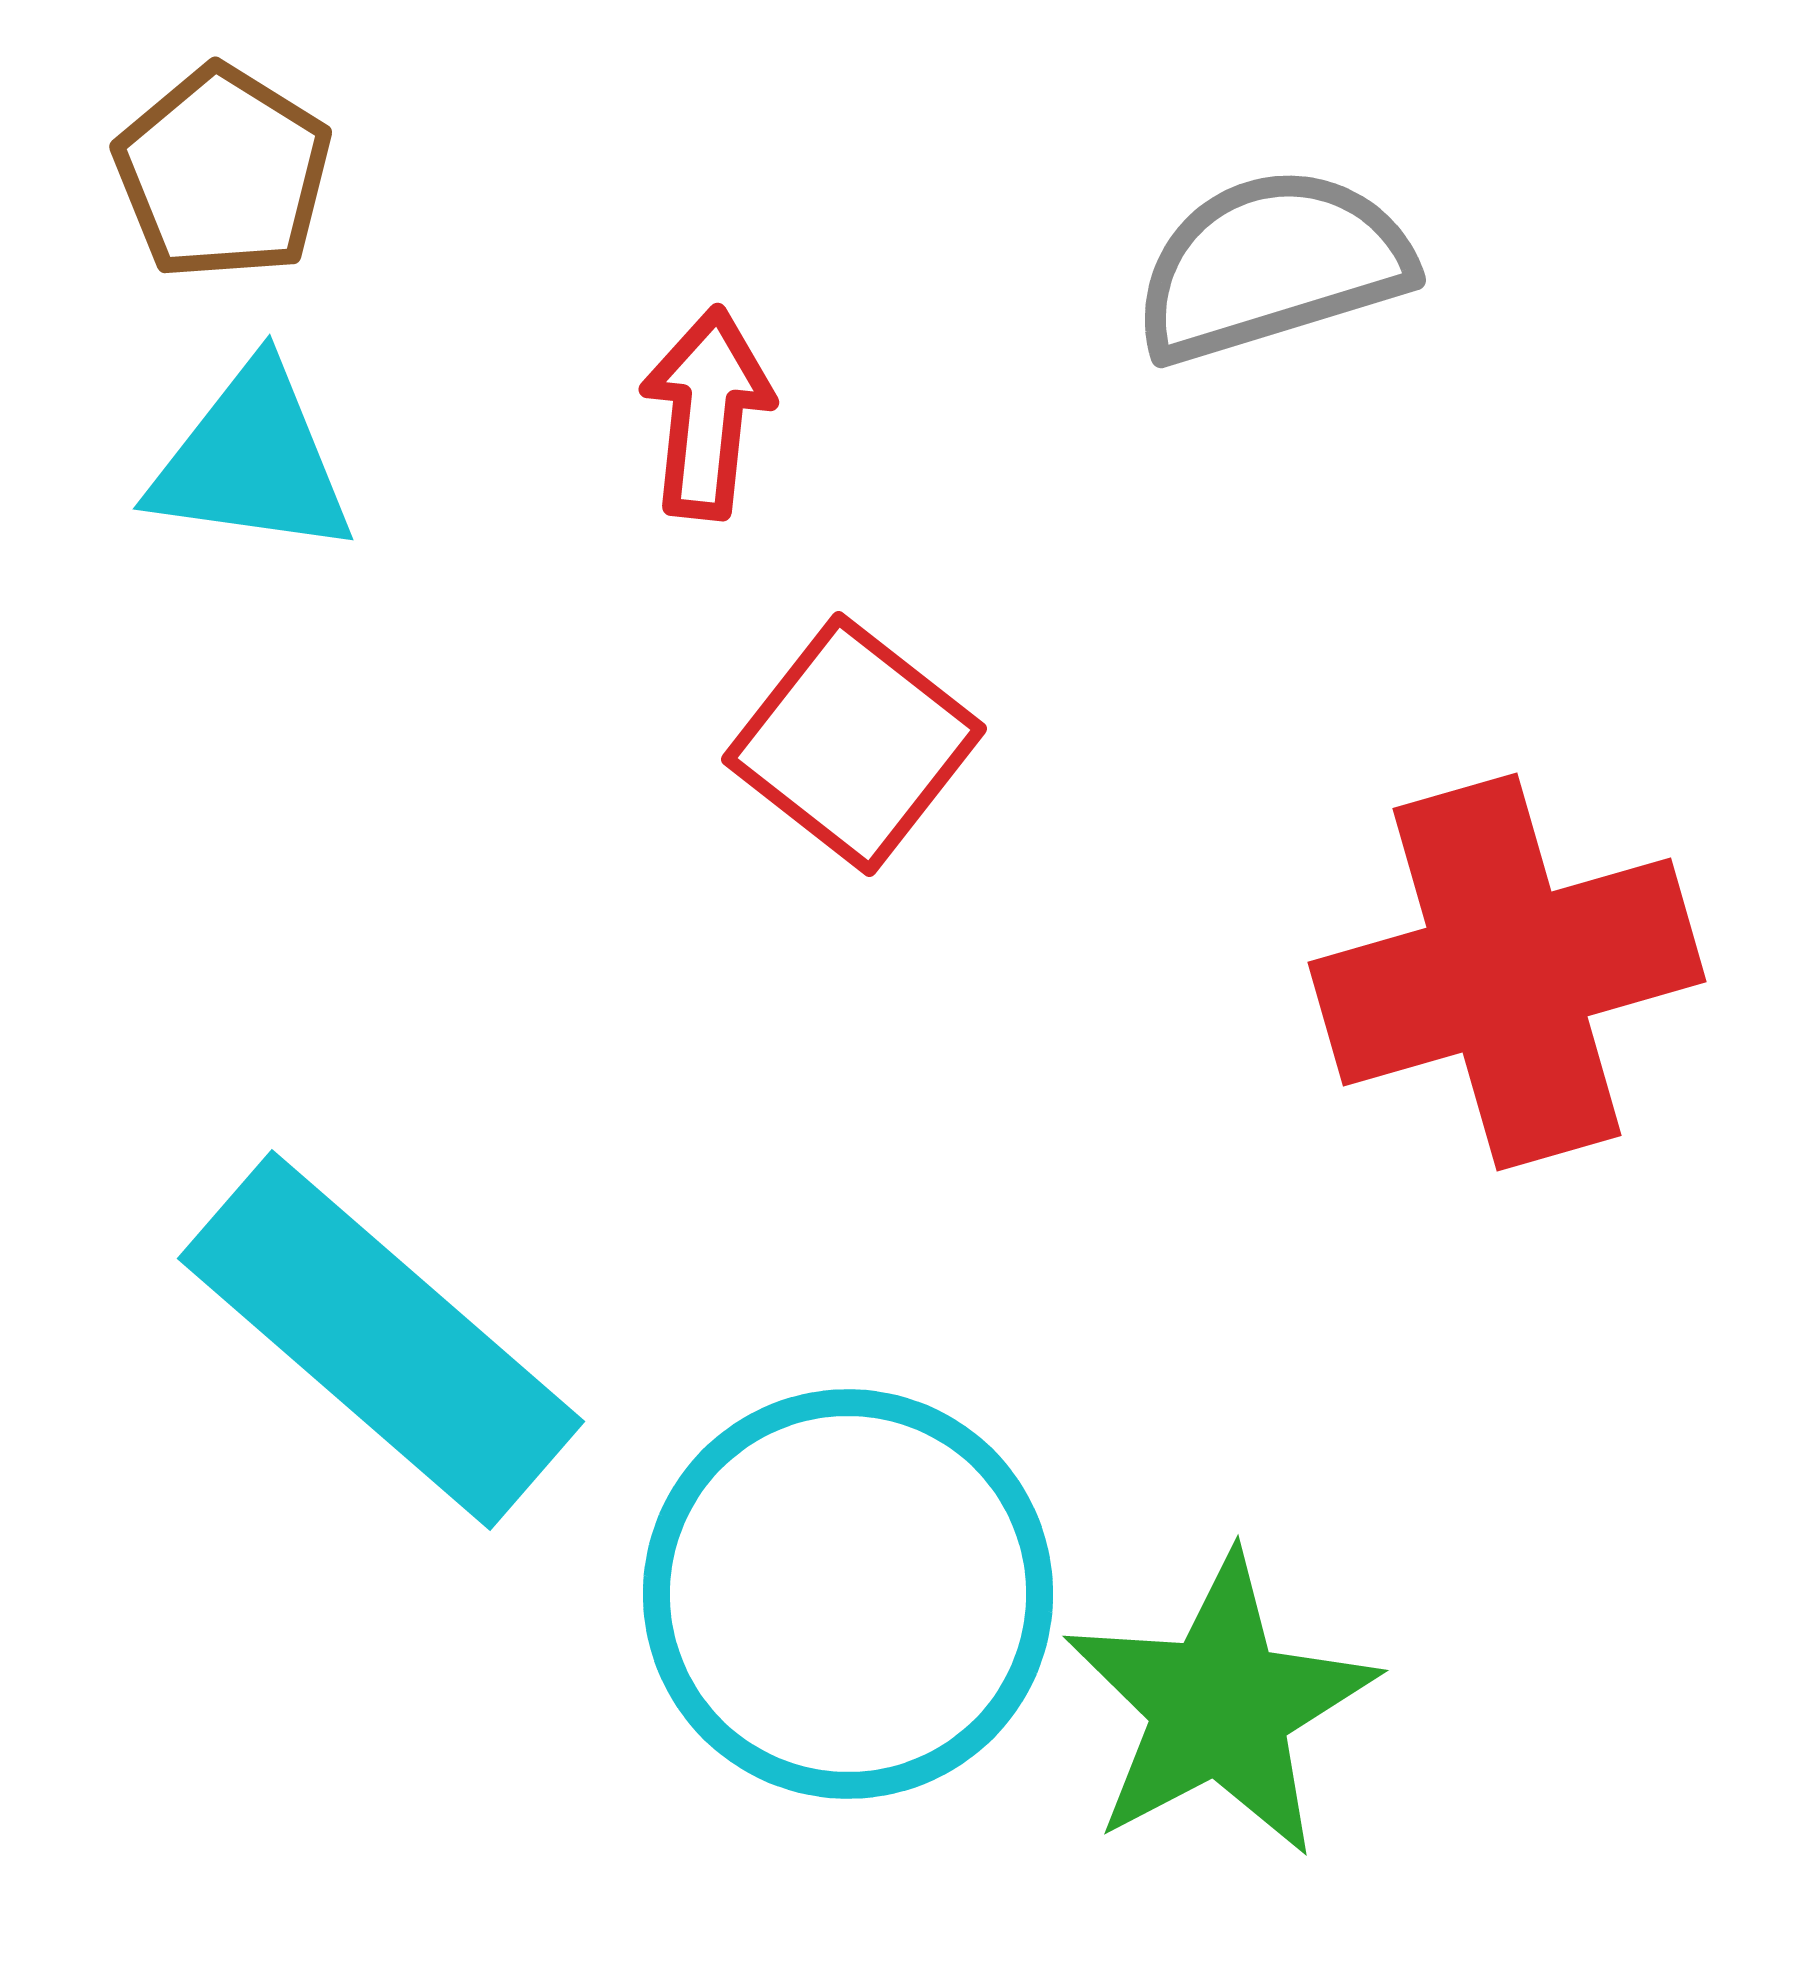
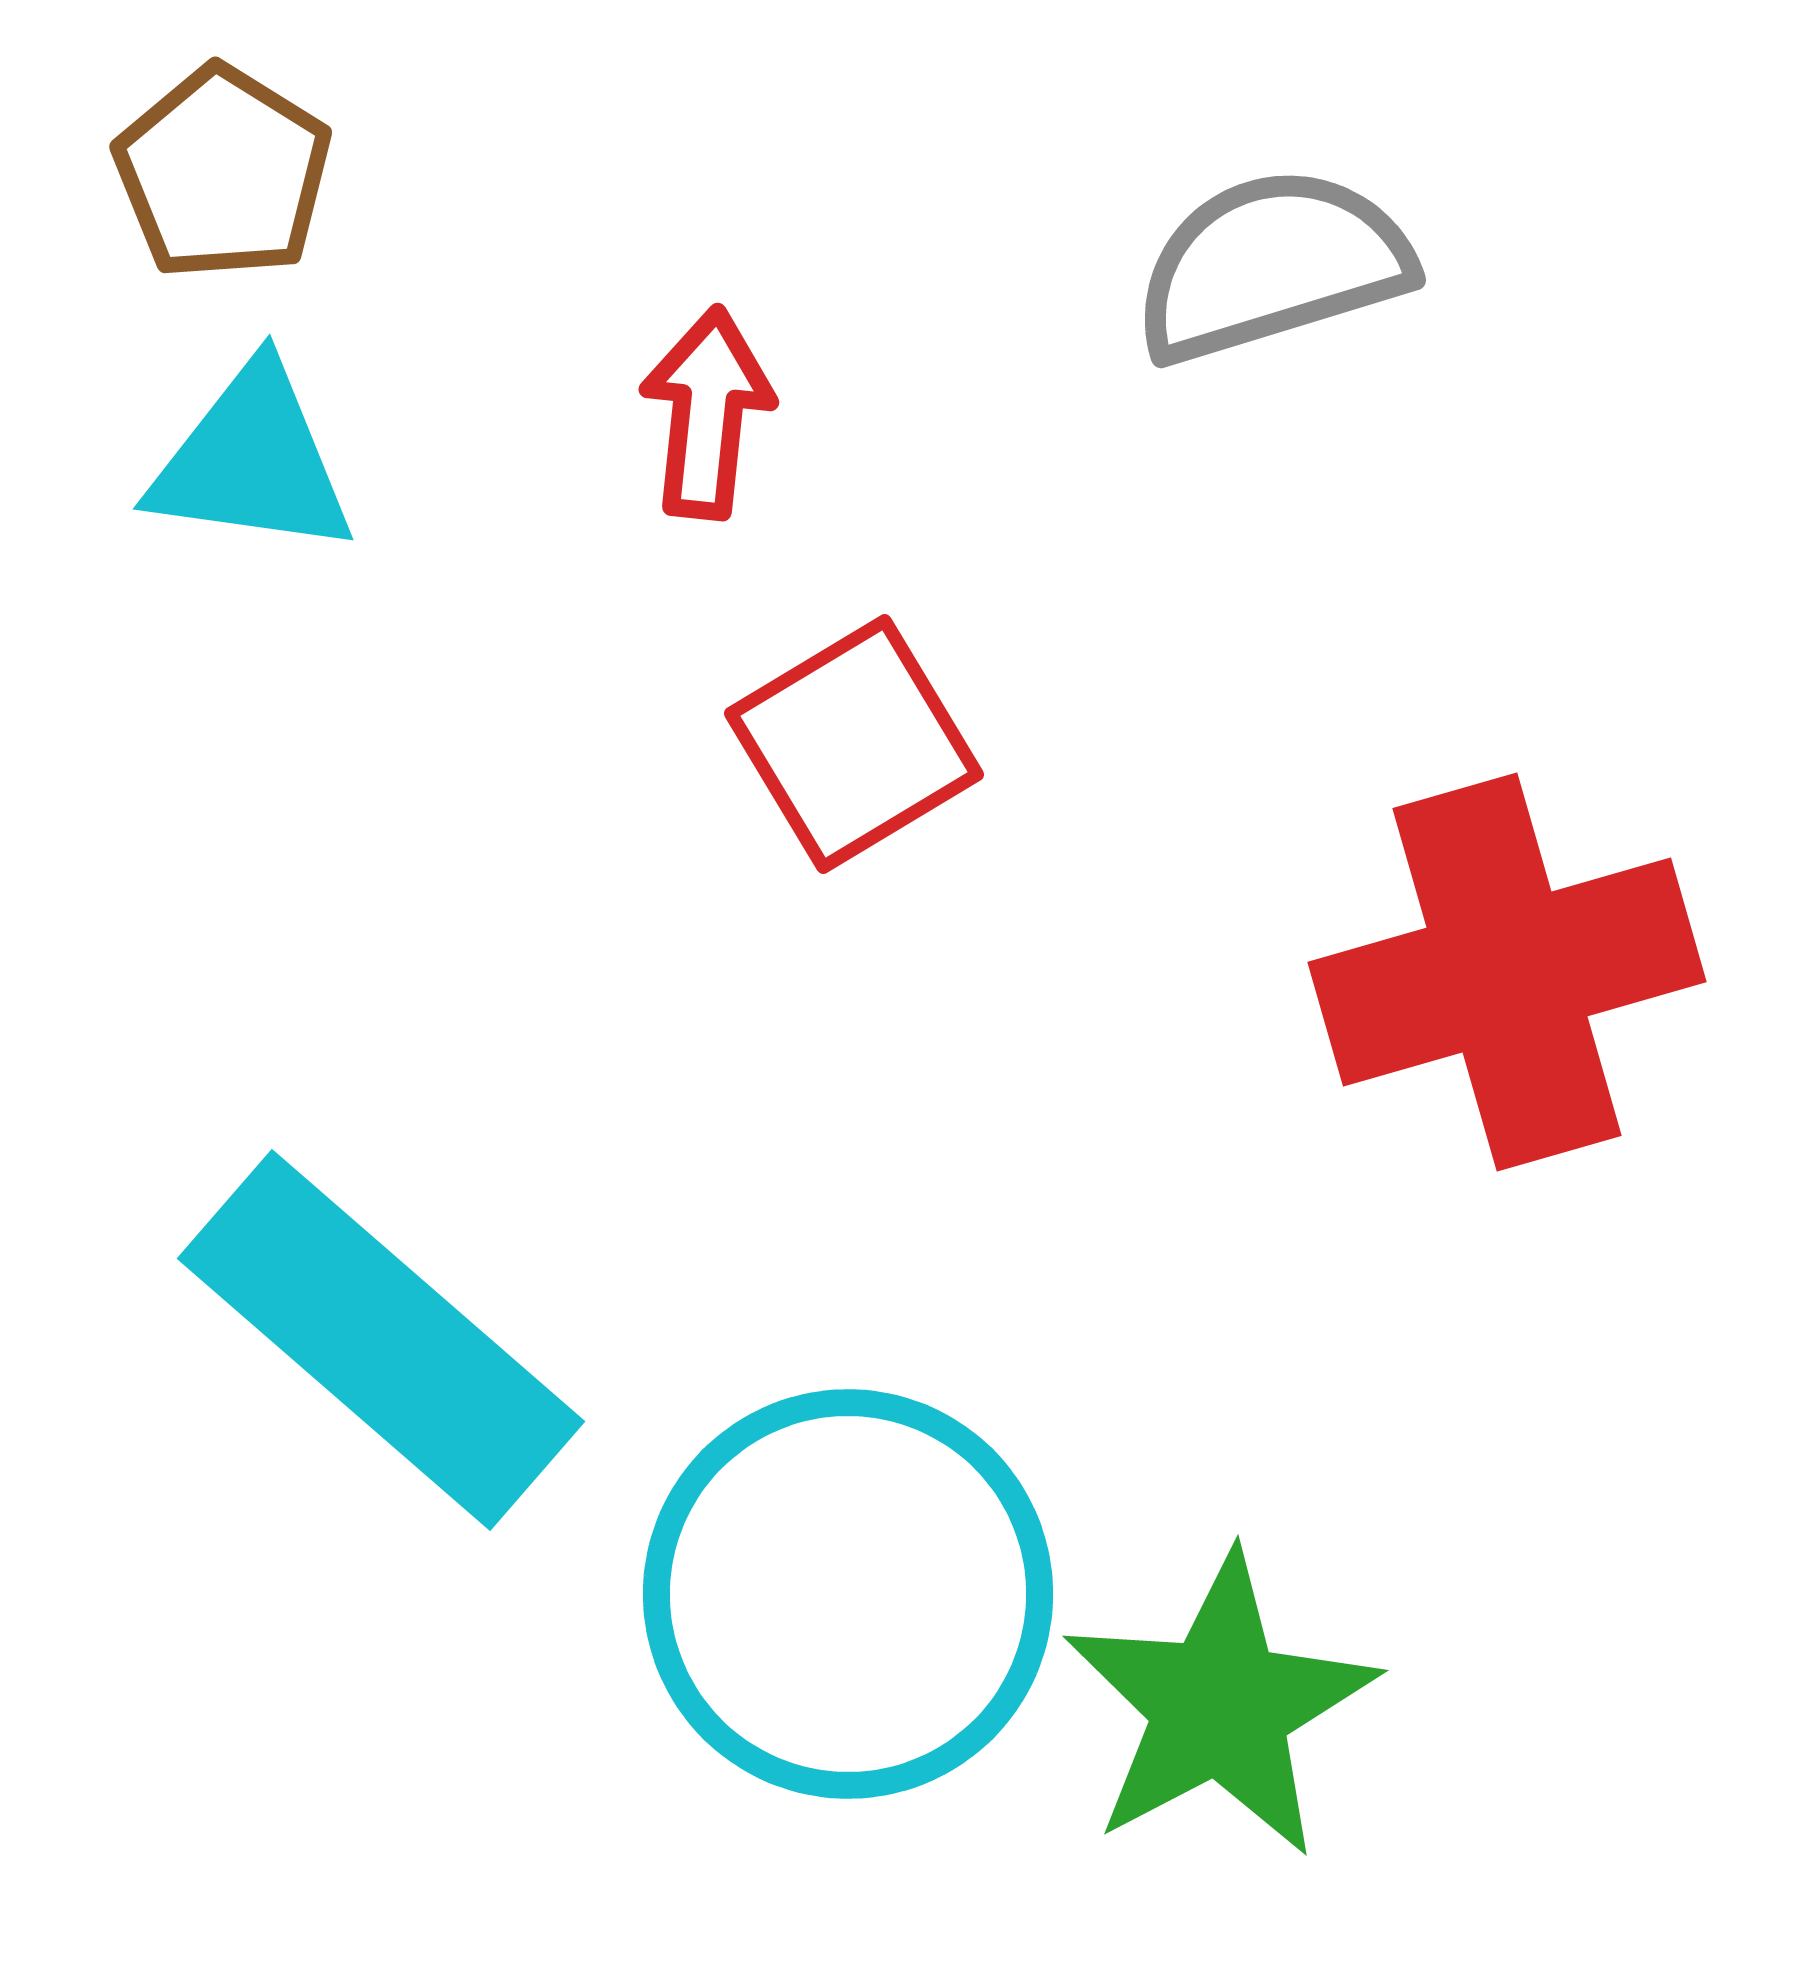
red square: rotated 21 degrees clockwise
